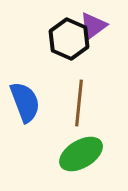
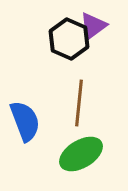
blue semicircle: moved 19 px down
